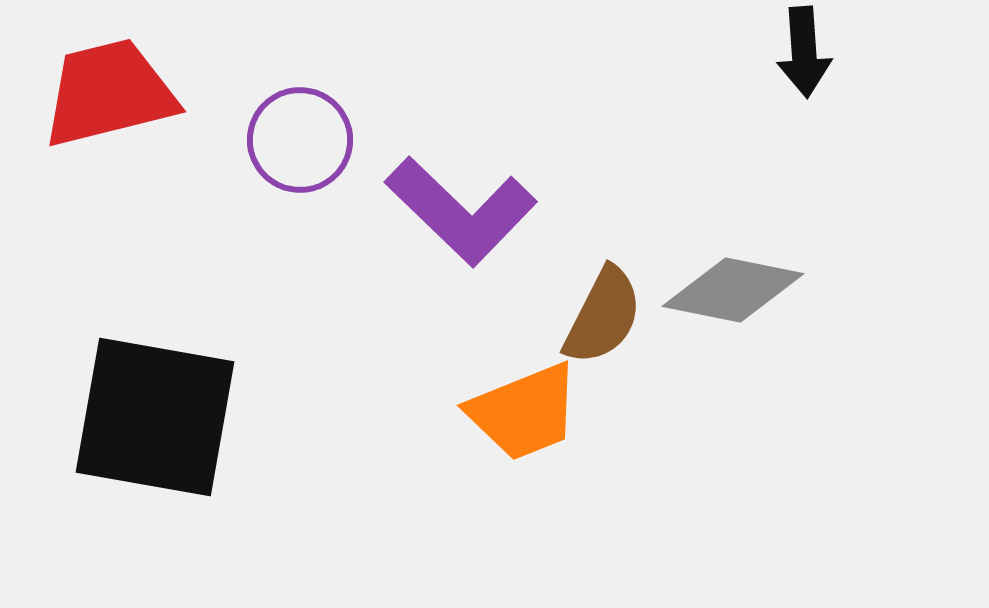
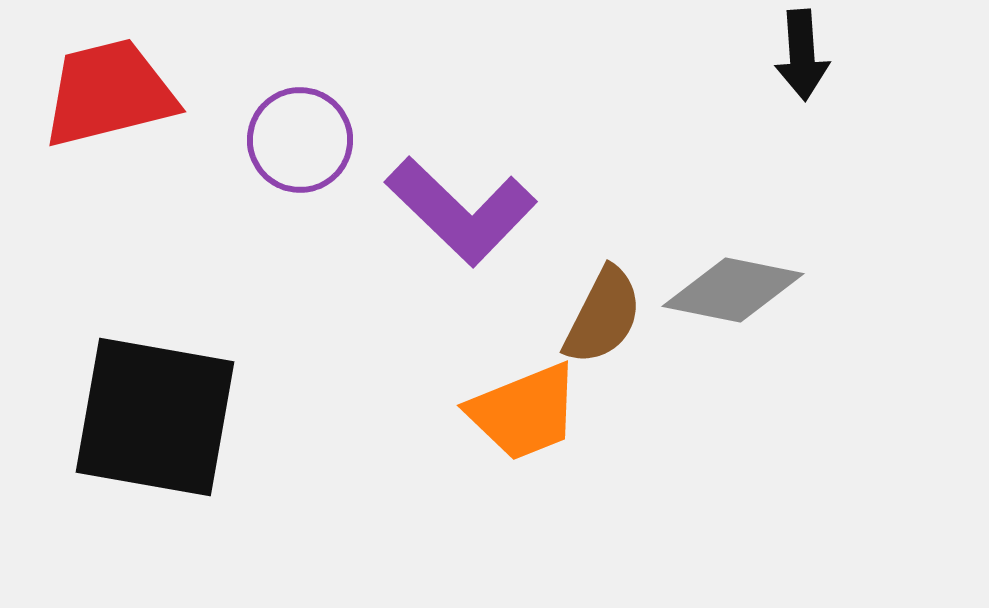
black arrow: moved 2 px left, 3 px down
